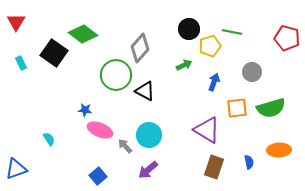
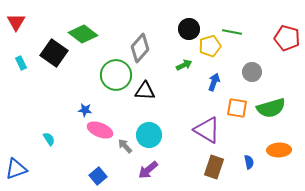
black triangle: rotated 25 degrees counterclockwise
orange square: rotated 15 degrees clockwise
